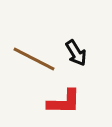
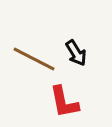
red L-shape: rotated 78 degrees clockwise
